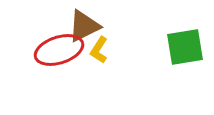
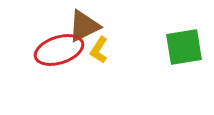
green square: moved 1 px left
